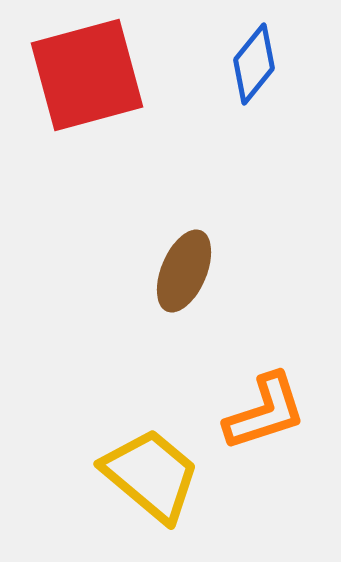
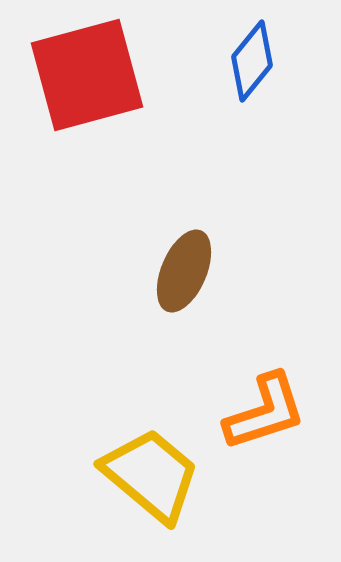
blue diamond: moved 2 px left, 3 px up
